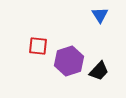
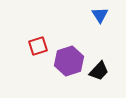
red square: rotated 24 degrees counterclockwise
